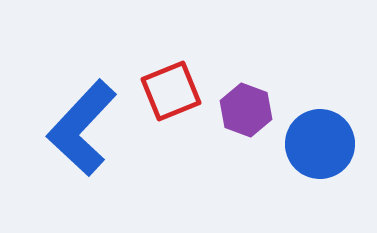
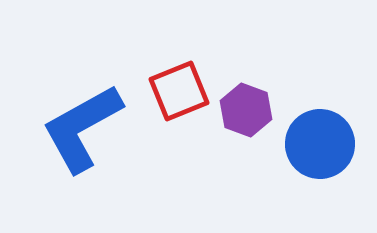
red square: moved 8 px right
blue L-shape: rotated 18 degrees clockwise
